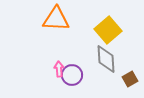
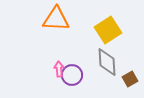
yellow square: rotated 8 degrees clockwise
gray diamond: moved 1 px right, 3 px down
